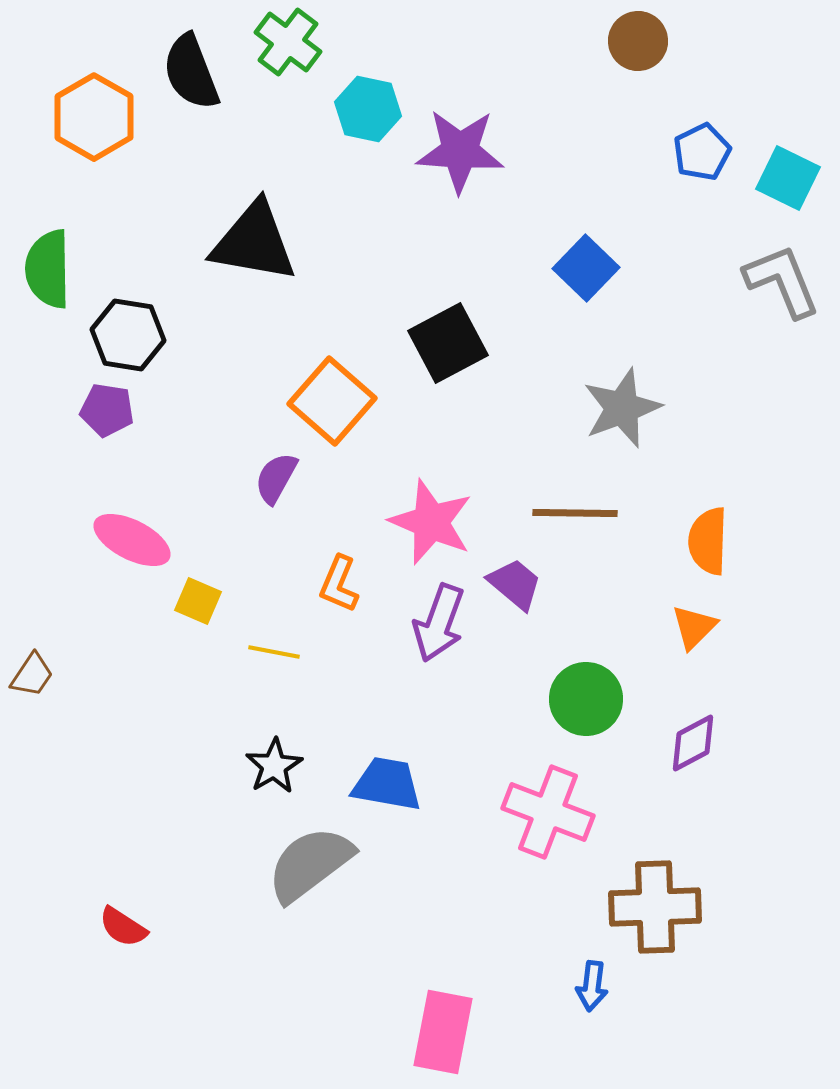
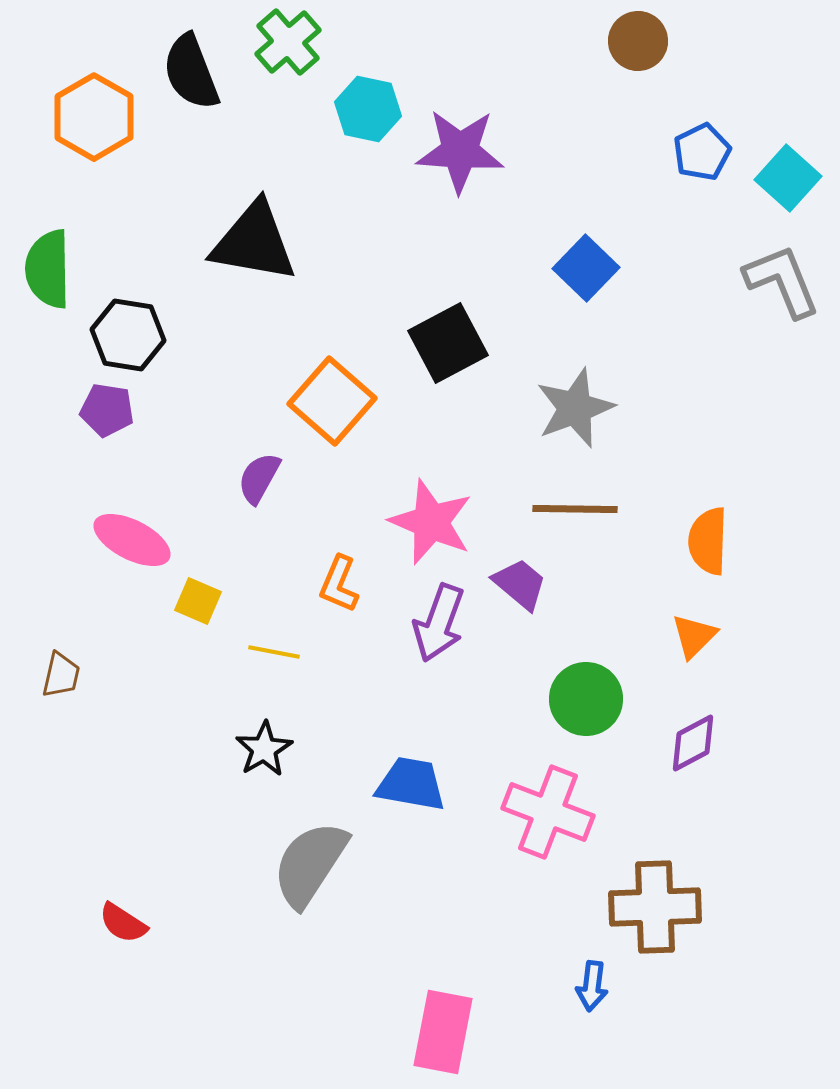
green cross: rotated 12 degrees clockwise
cyan square: rotated 16 degrees clockwise
gray star: moved 47 px left
purple semicircle: moved 17 px left
brown line: moved 4 px up
purple trapezoid: moved 5 px right
orange triangle: moved 9 px down
brown trapezoid: moved 29 px right; rotated 21 degrees counterclockwise
black star: moved 10 px left, 17 px up
blue trapezoid: moved 24 px right
gray semicircle: rotated 20 degrees counterclockwise
red semicircle: moved 4 px up
